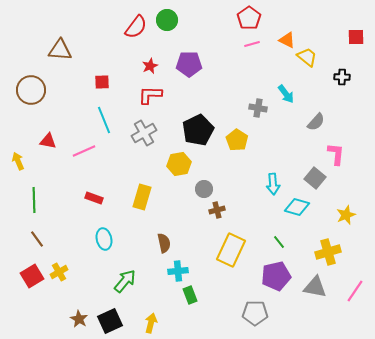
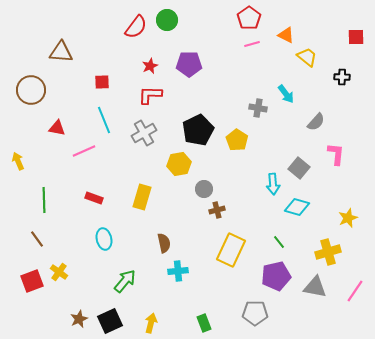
orange triangle at (287, 40): moved 1 px left, 5 px up
brown triangle at (60, 50): moved 1 px right, 2 px down
red triangle at (48, 141): moved 9 px right, 13 px up
gray square at (315, 178): moved 16 px left, 10 px up
green line at (34, 200): moved 10 px right
yellow star at (346, 215): moved 2 px right, 3 px down
yellow cross at (59, 272): rotated 24 degrees counterclockwise
red square at (32, 276): moved 5 px down; rotated 10 degrees clockwise
green rectangle at (190, 295): moved 14 px right, 28 px down
brown star at (79, 319): rotated 18 degrees clockwise
